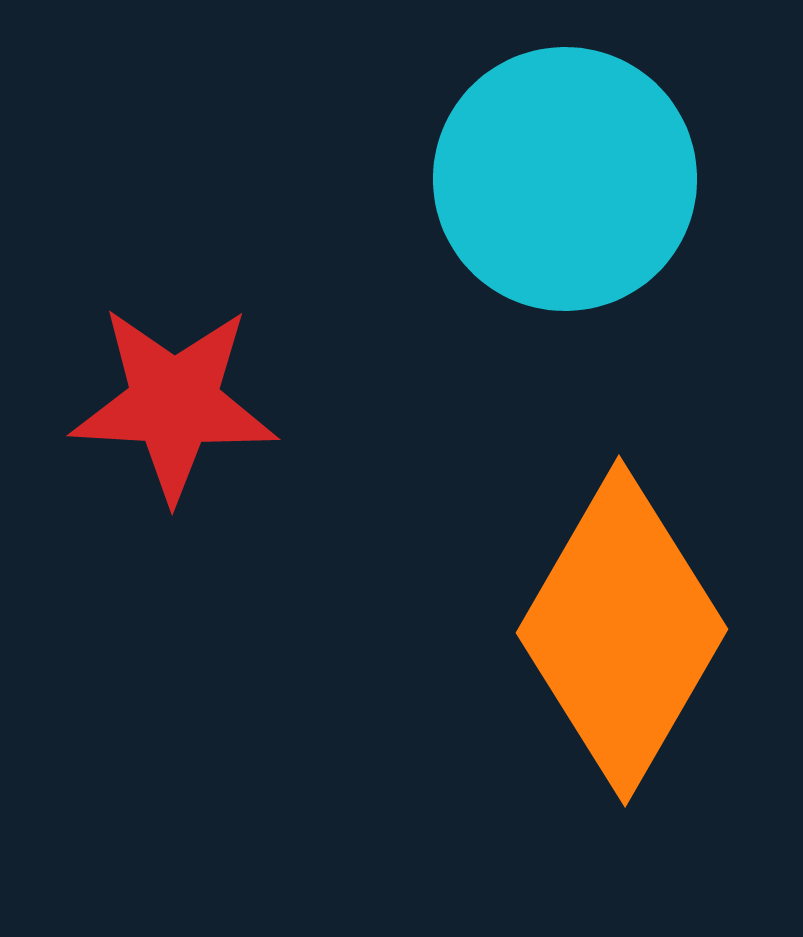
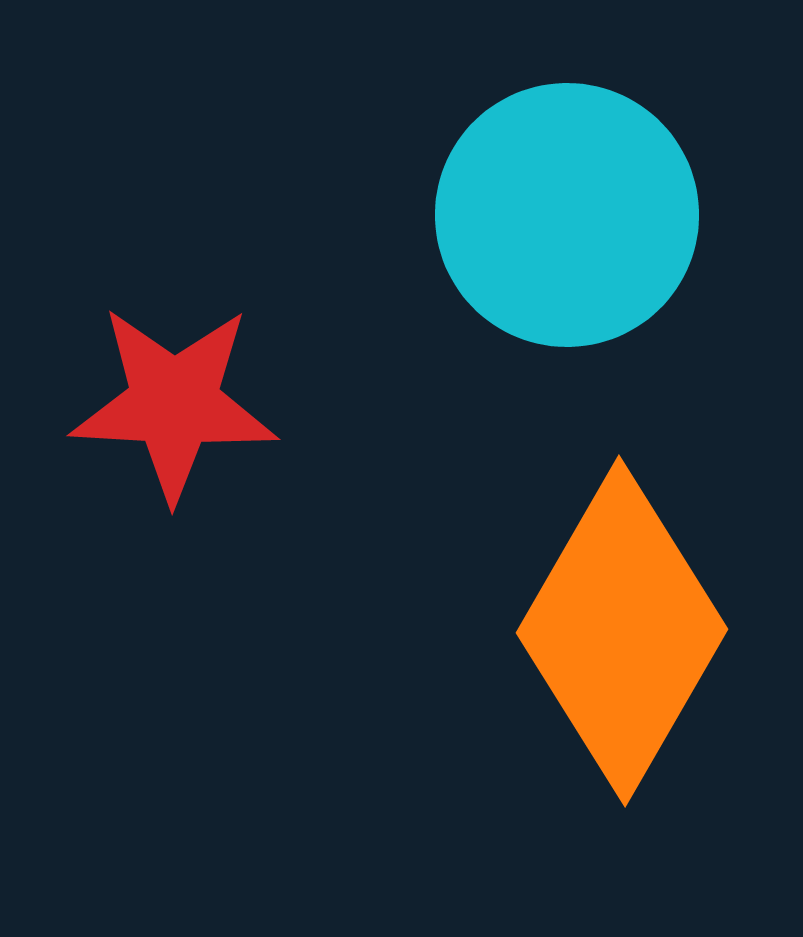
cyan circle: moved 2 px right, 36 px down
